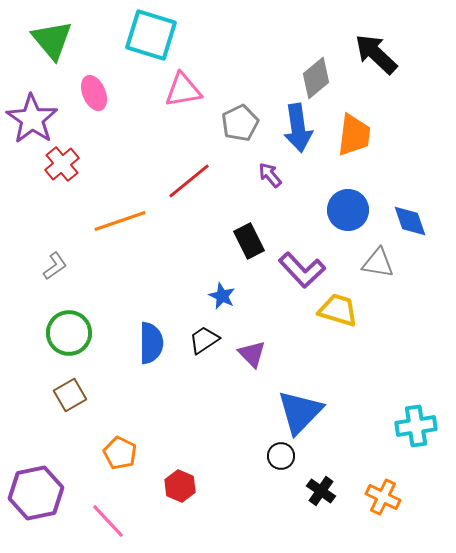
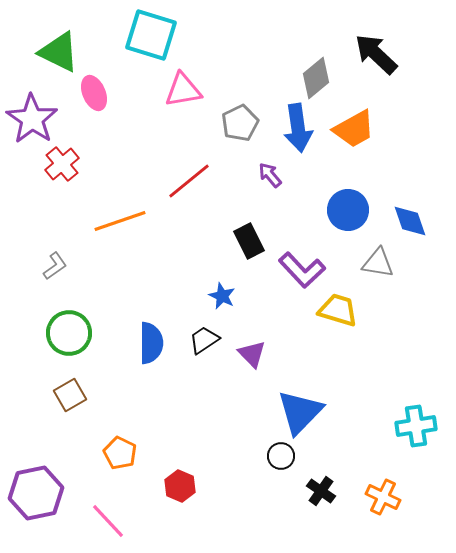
green triangle: moved 7 px right, 12 px down; rotated 24 degrees counterclockwise
orange trapezoid: moved 6 px up; rotated 54 degrees clockwise
